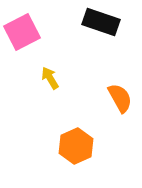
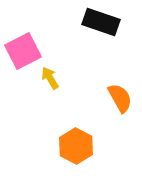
pink square: moved 1 px right, 19 px down
orange hexagon: rotated 8 degrees counterclockwise
